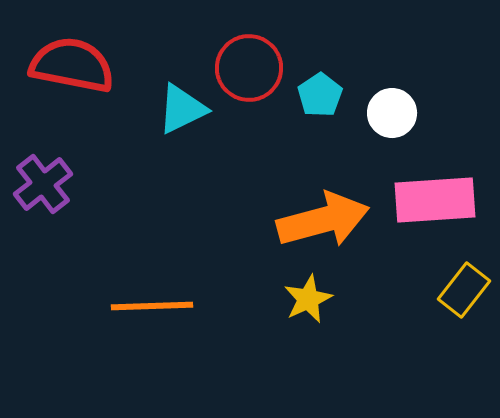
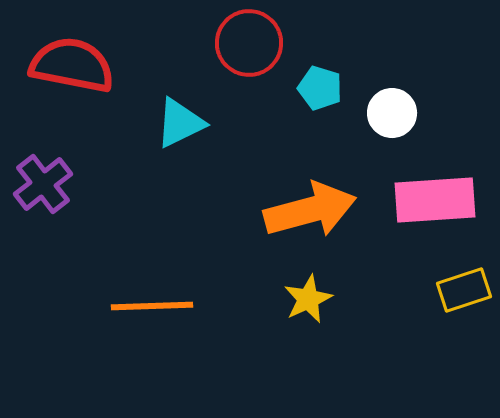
red circle: moved 25 px up
cyan pentagon: moved 7 px up; rotated 21 degrees counterclockwise
cyan triangle: moved 2 px left, 14 px down
orange arrow: moved 13 px left, 10 px up
yellow rectangle: rotated 34 degrees clockwise
